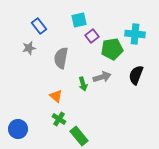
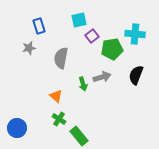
blue rectangle: rotated 21 degrees clockwise
blue circle: moved 1 px left, 1 px up
